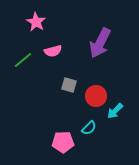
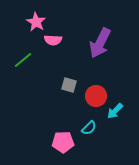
pink semicircle: moved 11 px up; rotated 18 degrees clockwise
